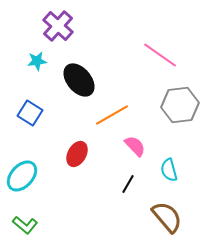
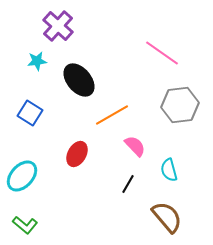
pink line: moved 2 px right, 2 px up
